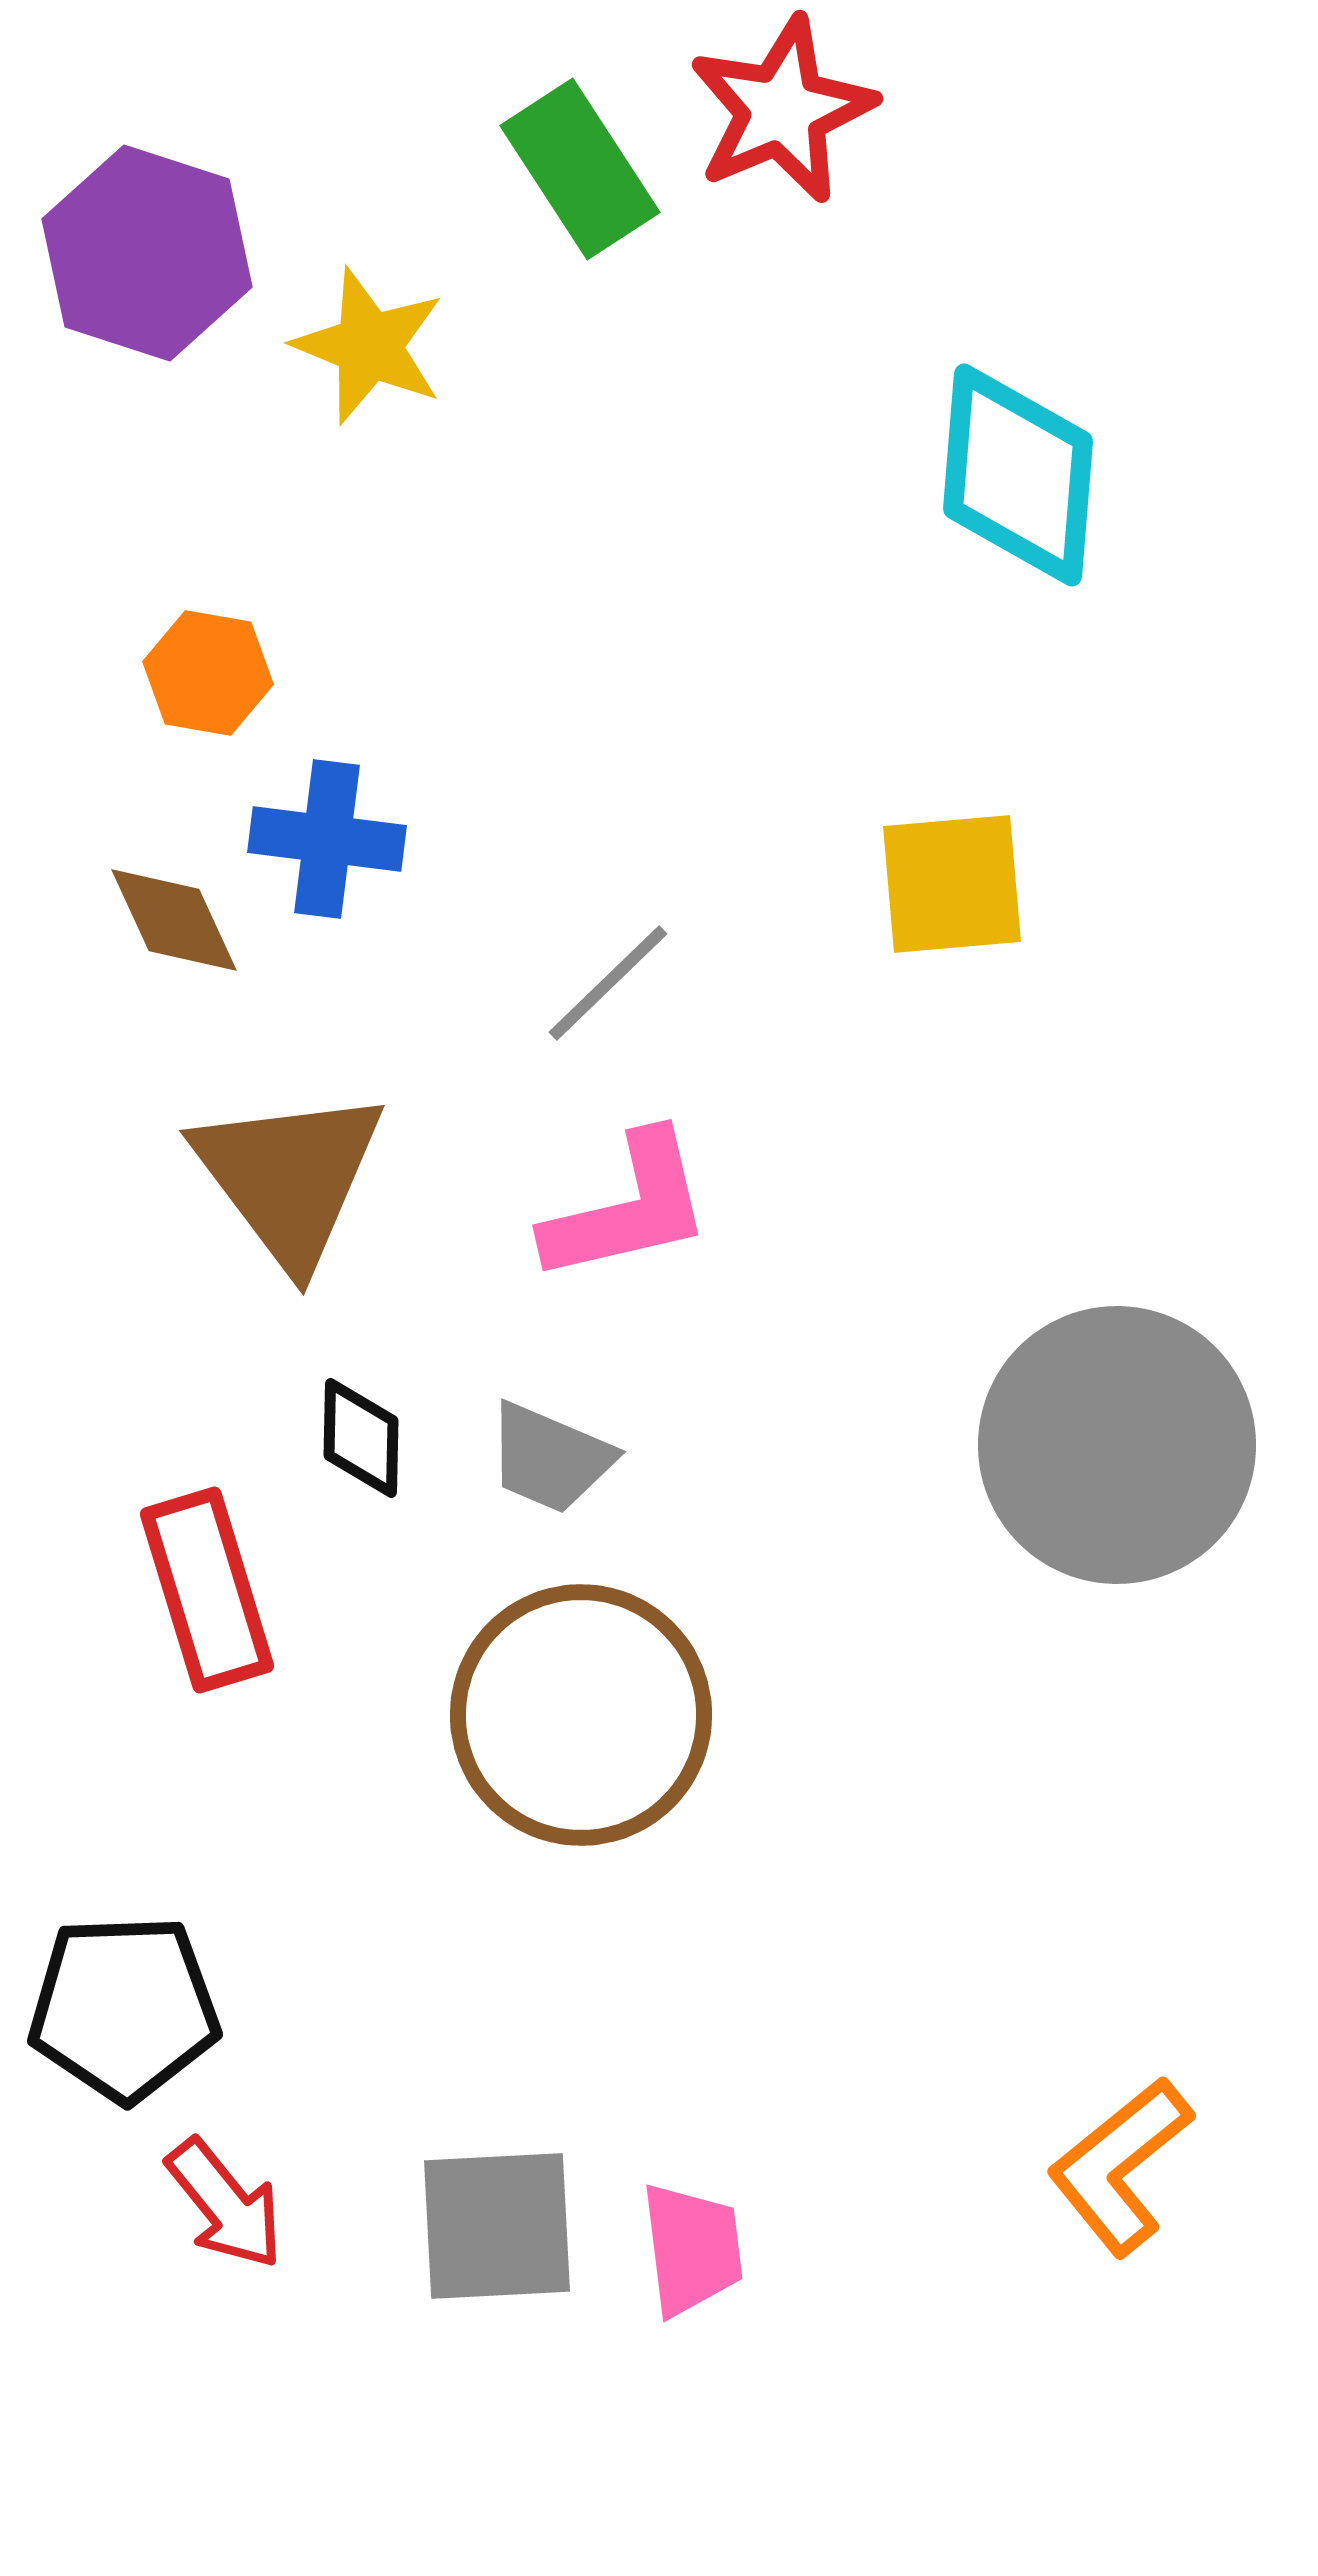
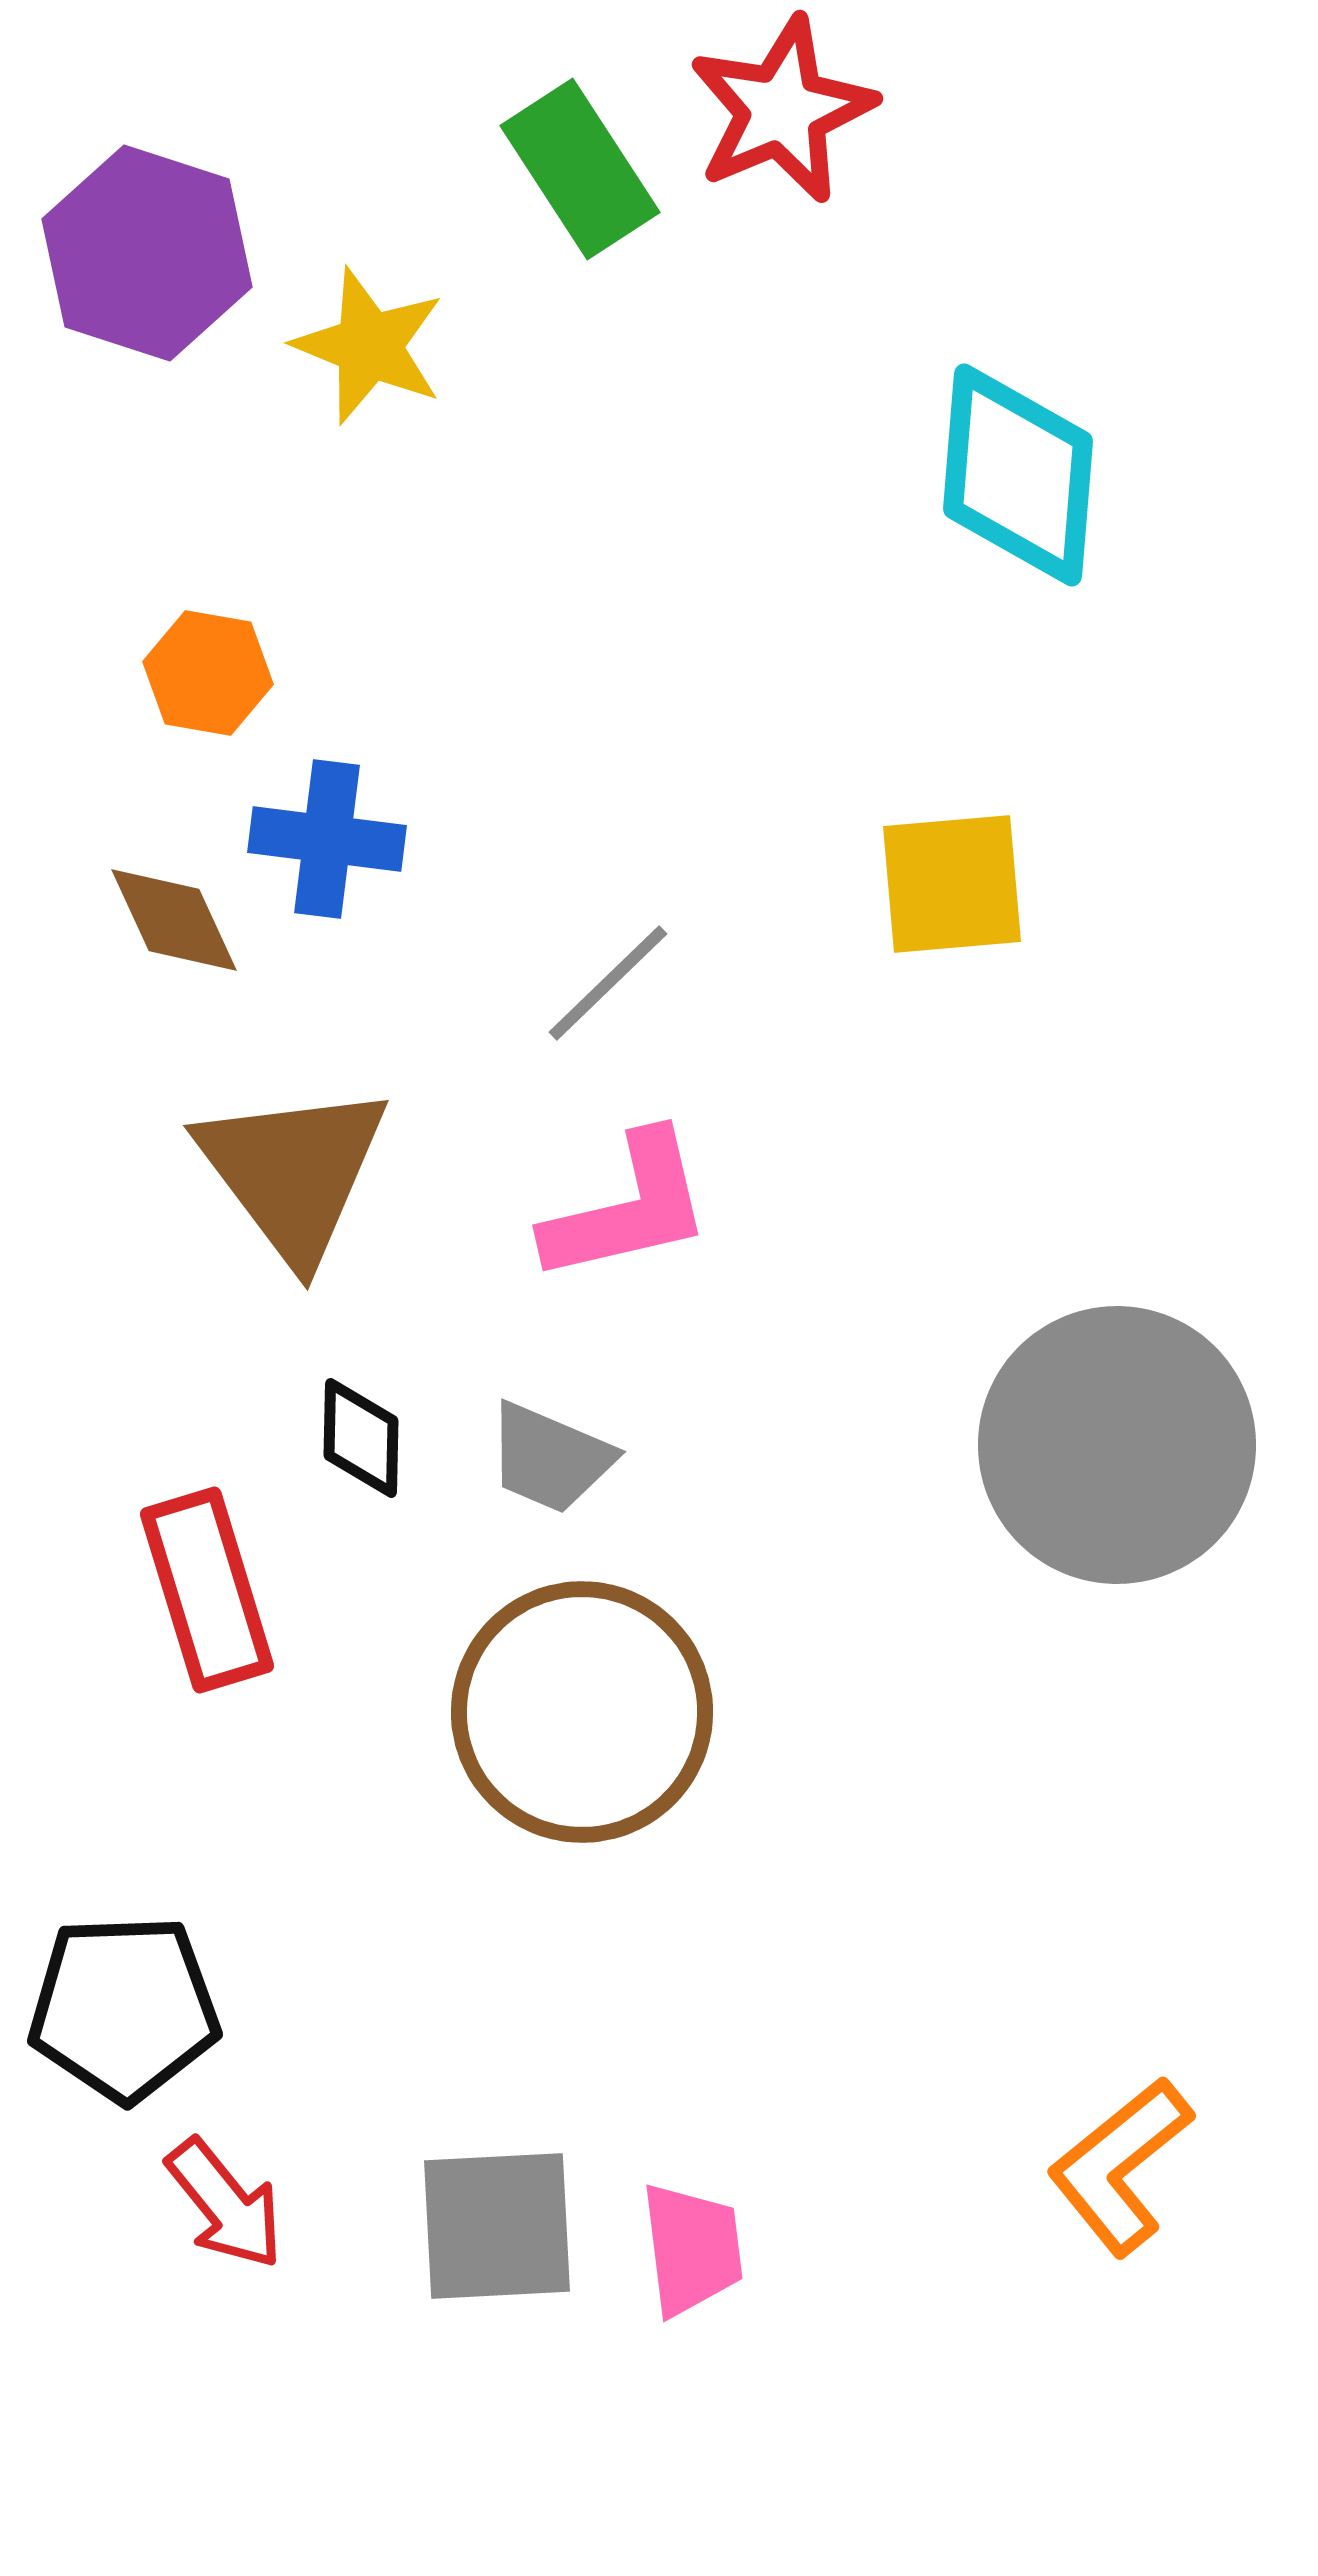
brown triangle: moved 4 px right, 5 px up
brown circle: moved 1 px right, 3 px up
